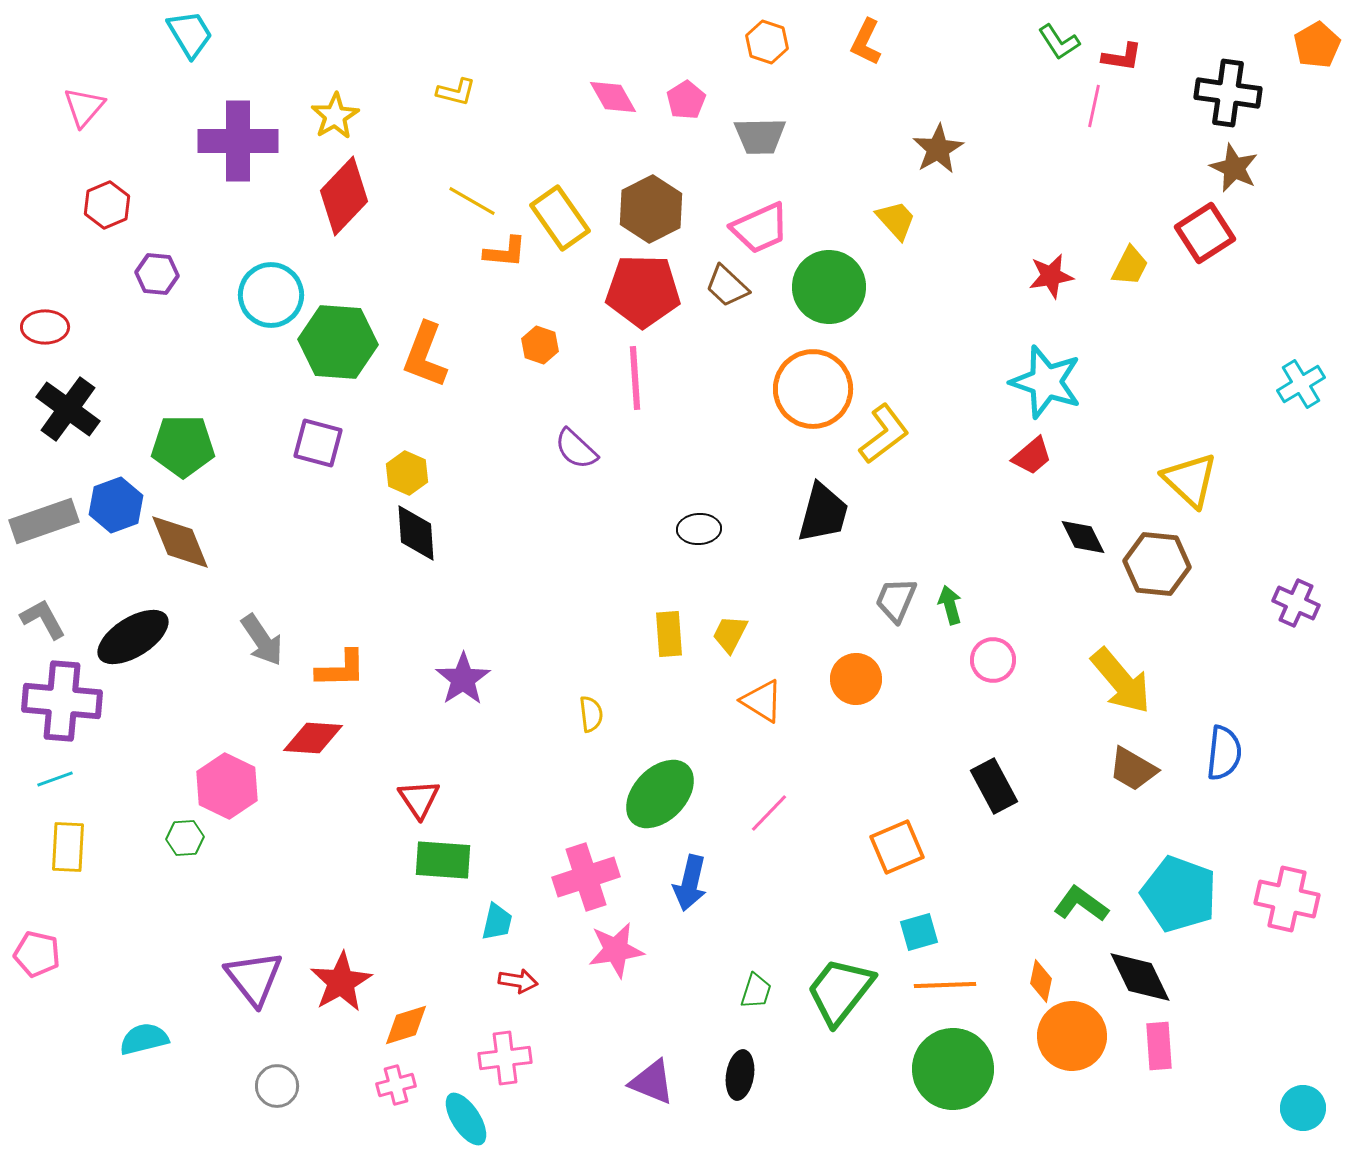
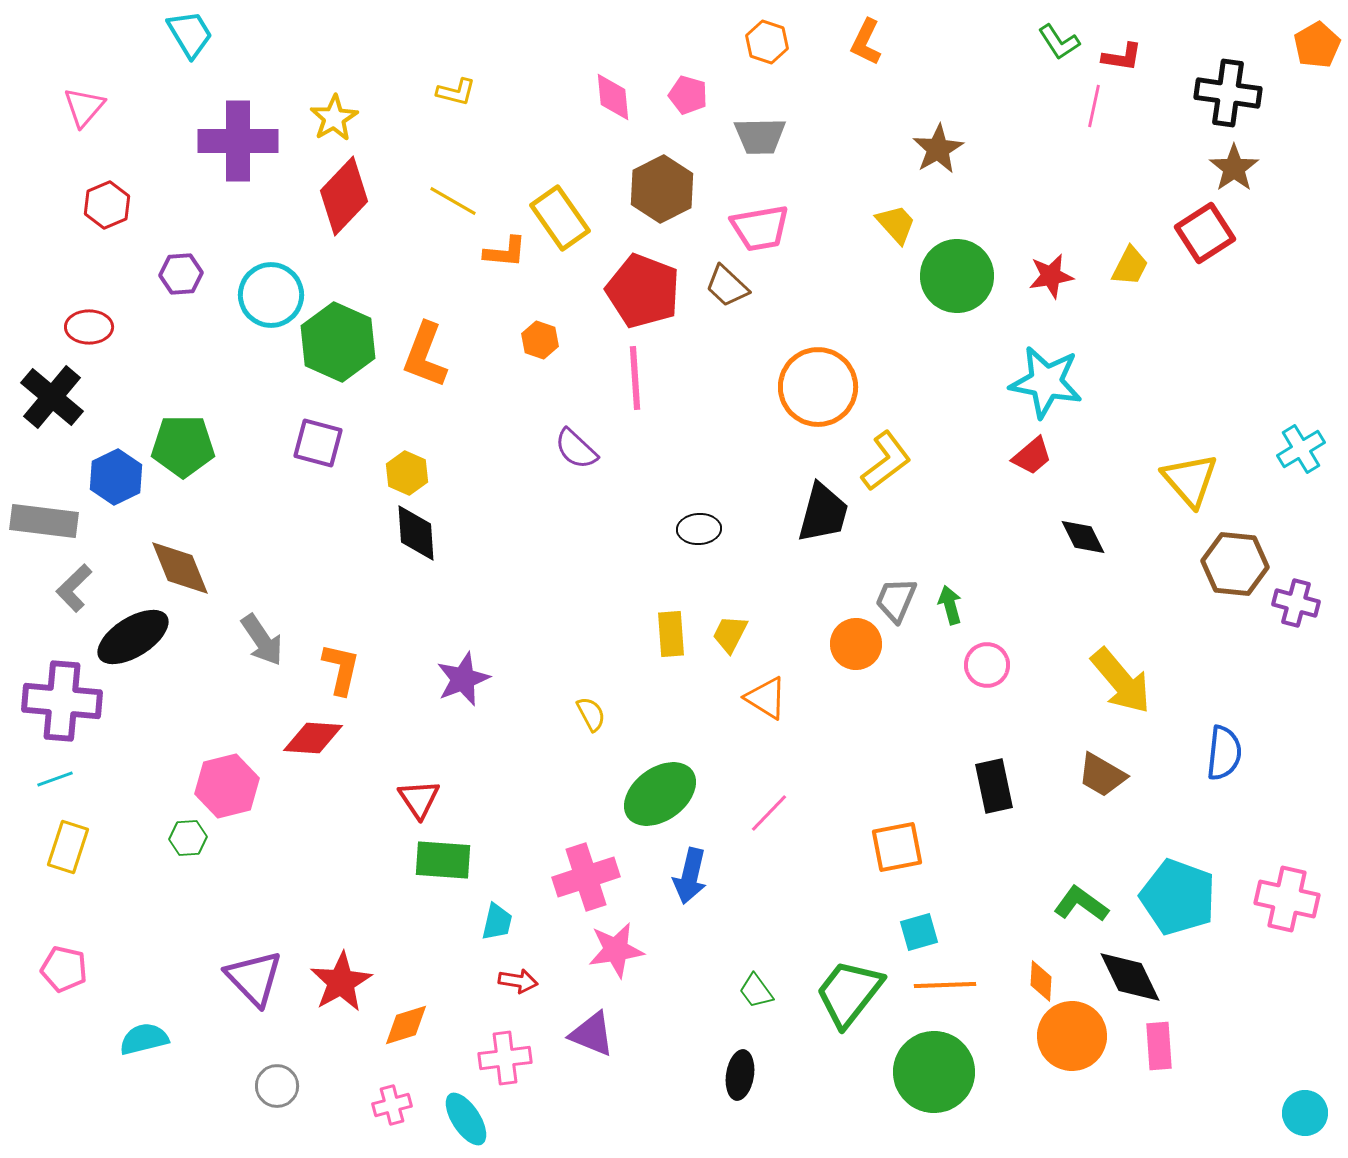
pink diamond at (613, 97): rotated 24 degrees clockwise
pink pentagon at (686, 100): moved 2 px right, 5 px up; rotated 24 degrees counterclockwise
yellow star at (335, 116): moved 1 px left, 2 px down
brown star at (1234, 168): rotated 12 degrees clockwise
yellow line at (472, 201): moved 19 px left
brown hexagon at (651, 209): moved 11 px right, 20 px up
yellow trapezoid at (896, 220): moved 4 px down
pink trapezoid at (760, 228): rotated 14 degrees clockwise
purple hexagon at (157, 274): moved 24 px right; rotated 9 degrees counterclockwise
green circle at (829, 287): moved 128 px right, 11 px up
red pentagon at (643, 291): rotated 20 degrees clockwise
red ellipse at (45, 327): moved 44 px right
green hexagon at (338, 342): rotated 20 degrees clockwise
orange hexagon at (540, 345): moved 5 px up
cyan star at (1046, 382): rotated 8 degrees counterclockwise
cyan cross at (1301, 384): moved 65 px down
orange circle at (813, 389): moved 5 px right, 2 px up
black cross at (68, 409): moved 16 px left, 12 px up; rotated 4 degrees clockwise
yellow L-shape at (884, 434): moved 2 px right, 27 px down
yellow triangle at (1190, 480): rotated 6 degrees clockwise
blue hexagon at (116, 505): moved 28 px up; rotated 6 degrees counterclockwise
gray rectangle at (44, 521): rotated 26 degrees clockwise
brown diamond at (180, 542): moved 26 px down
brown hexagon at (1157, 564): moved 78 px right
purple cross at (1296, 603): rotated 9 degrees counterclockwise
gray L-shape at (43, 619): moved 31 px right, 31 px up; rotated 105 degrees counterclockwise
yellow rectangle at (669, 634): moved 2 px right
pink circle at (993, 660): moved 6 px left, 5 px down
orange L-shape at (341, 669): rotated 76 degrees counterclockwise
purple star at (463, 679): rotated 12 degrees clockwise
orange circle at (856, 679): moved 35 px up
orange triangle at (762, 701): moved 4 px right, 3 px up
yellow semicircle at (591, 714): rotated 21 degrees counterclockwise
brown trapezoid at (1133, 769): moved 31 px left, 6 px down
pink hexagon at (227, 786): rotated 20 degrees clockwise
black rectangle at (994, 786): rotated 16 degrees clockwise
green ellipse at (660, 794): rotated 10 degrees clockwise
green hexagon at (185, 838): moved 3 px right
yellow rectangle at (68, 847): rotated 15 degrees clockwise
orange square at (897, 847): rotated 12 degrees clockwise
blue arrow at (690, 883): moved 7 px up
cyan pentagon at (1179, 894): moved 1 px left, 3 px down
pink pentagon at (37, 954): moved 27 px right, 15 px down
black diamond at (1140, 977): moved 10 px left
purple triangle at (254, 978): rotated 6 degrees counterclockwise
orange diamond at (1041, 981): rotated 9 degrees counterclockwise
green trapezoid at (756, 991): rotated 126 degrees clockwise
green trapezoid at (840, 991): moved 9 px right, 2 px down
green circle at (953, 1069): moved 19 px left, 3 px down
purple triangle at (652, 1082): moved 60 px left, 48 px up
pink cross at (396, 1085): moved 4 px left, 20 px down
cyan circle at (1303, 1108): moved 2 px right, 5 px down
